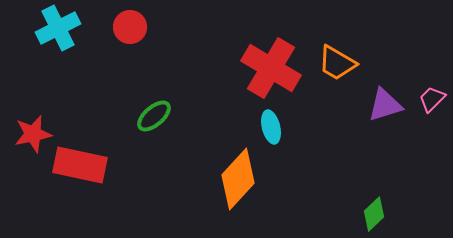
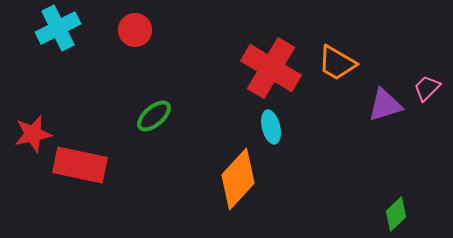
red circle: moved 5 px right, 3 px down
pink trapezoid: moved 5 px left, 11 px up
green diamond: moved 22 px right
